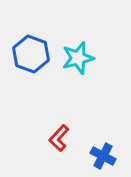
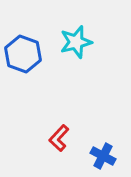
blue hexagon: moved 8 px left
cyan star: moved 2 px left, 16 px up
